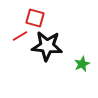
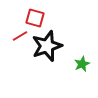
black star: rotated 24 degrees counterclockwise
